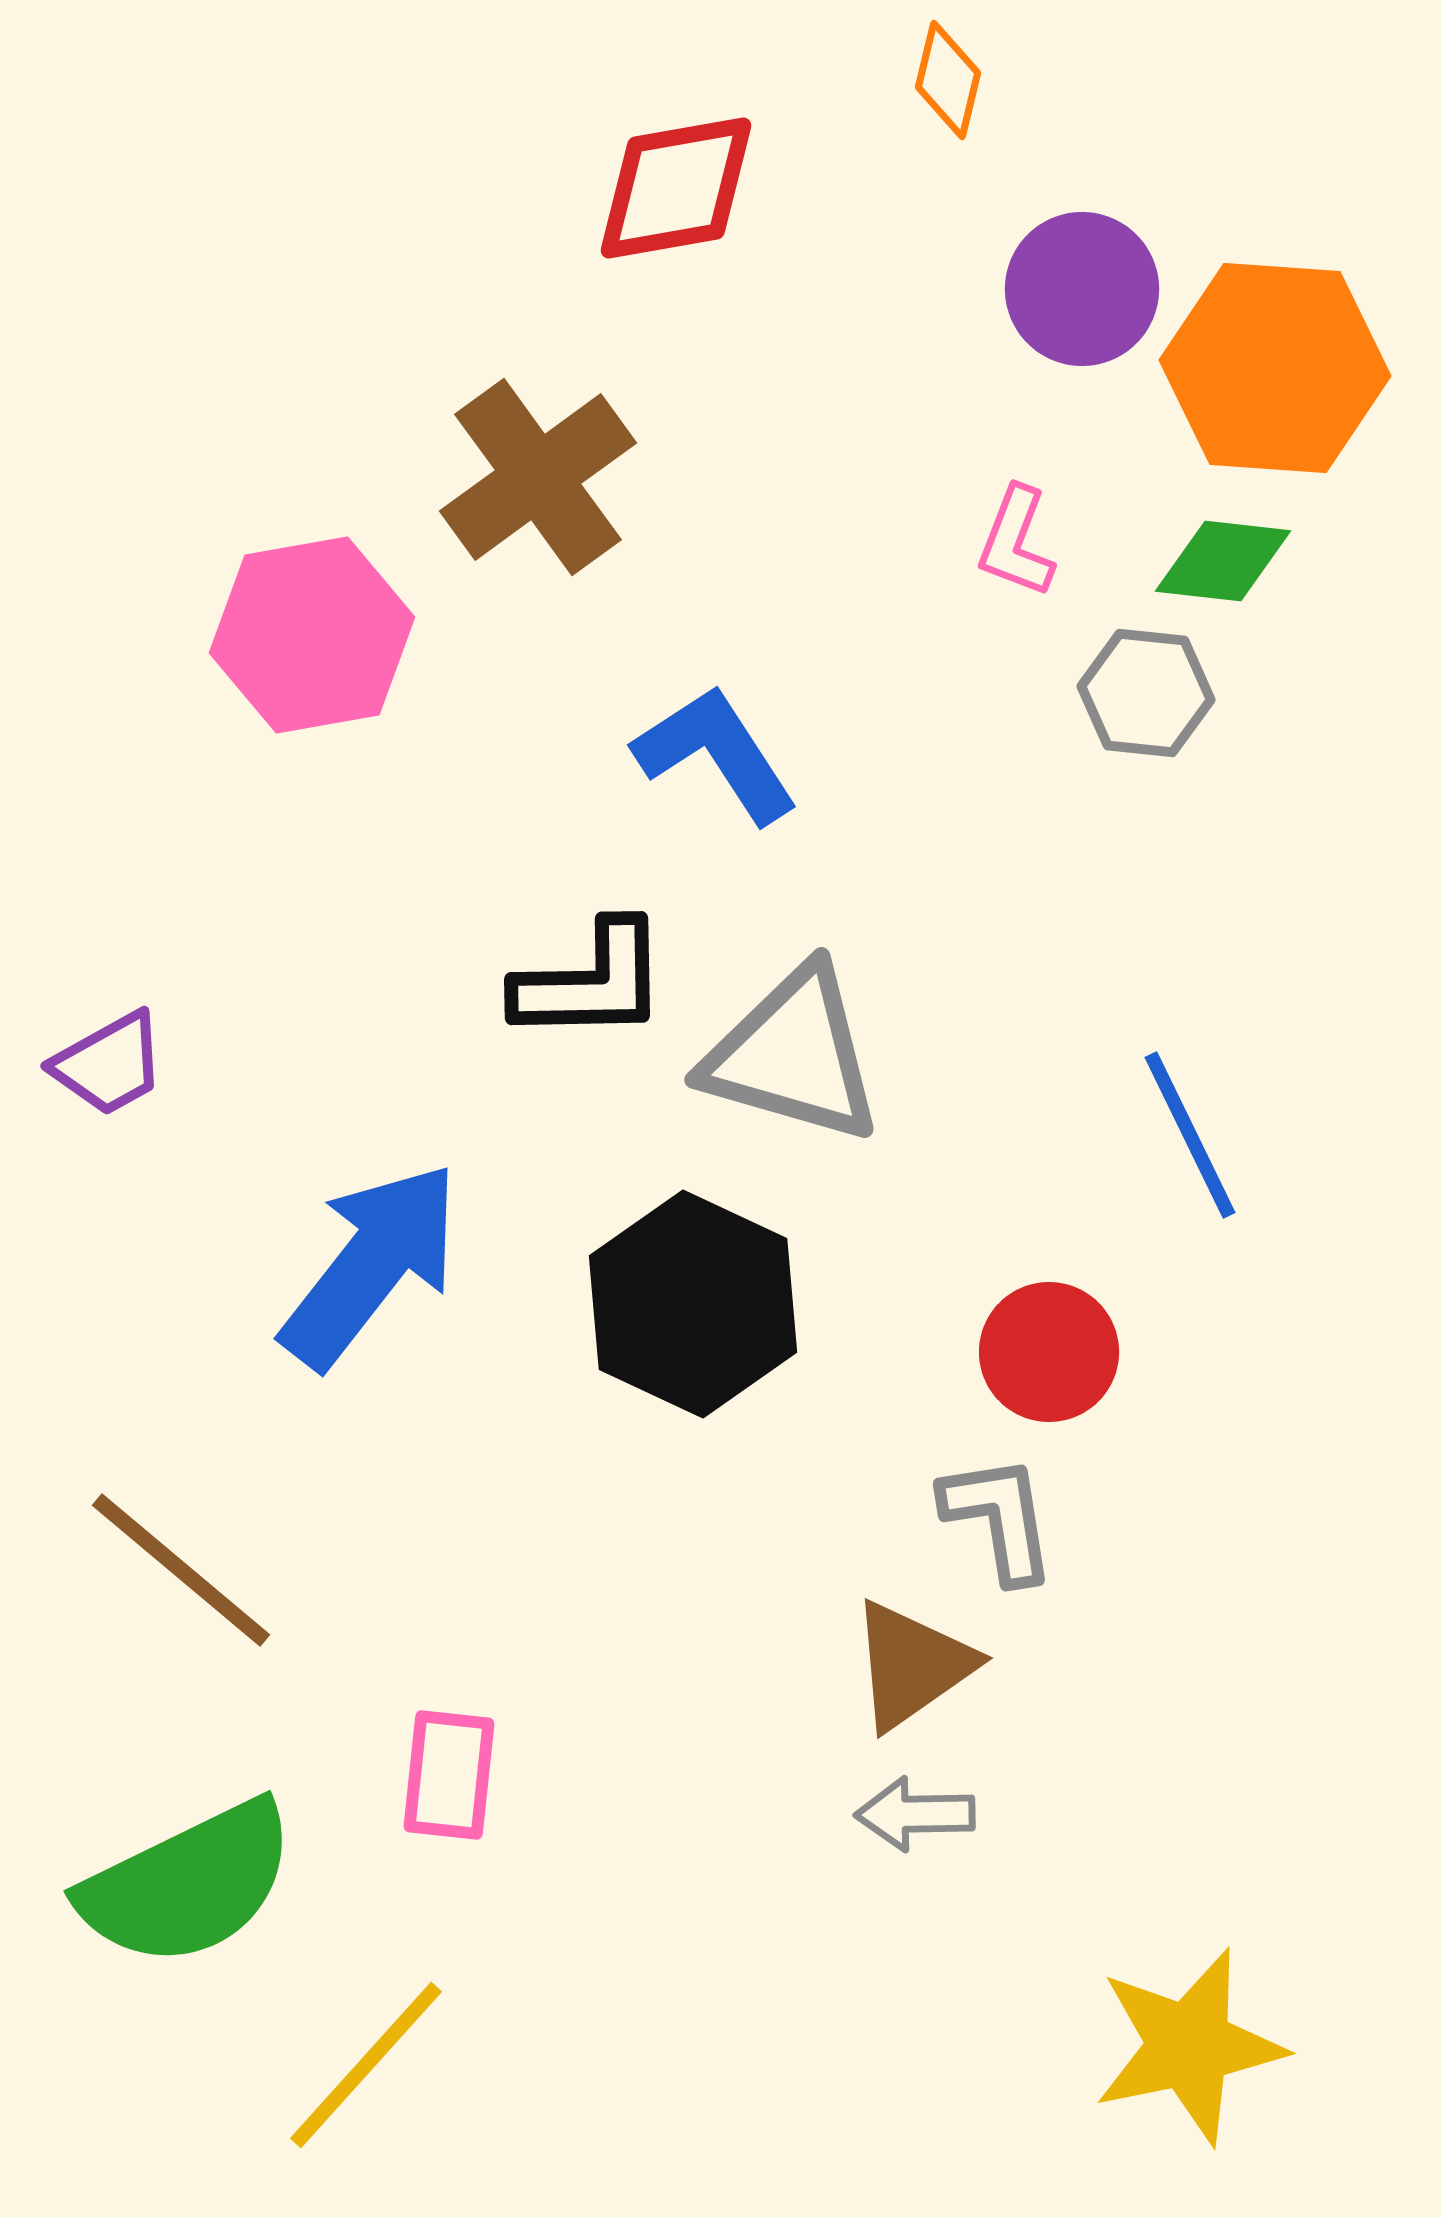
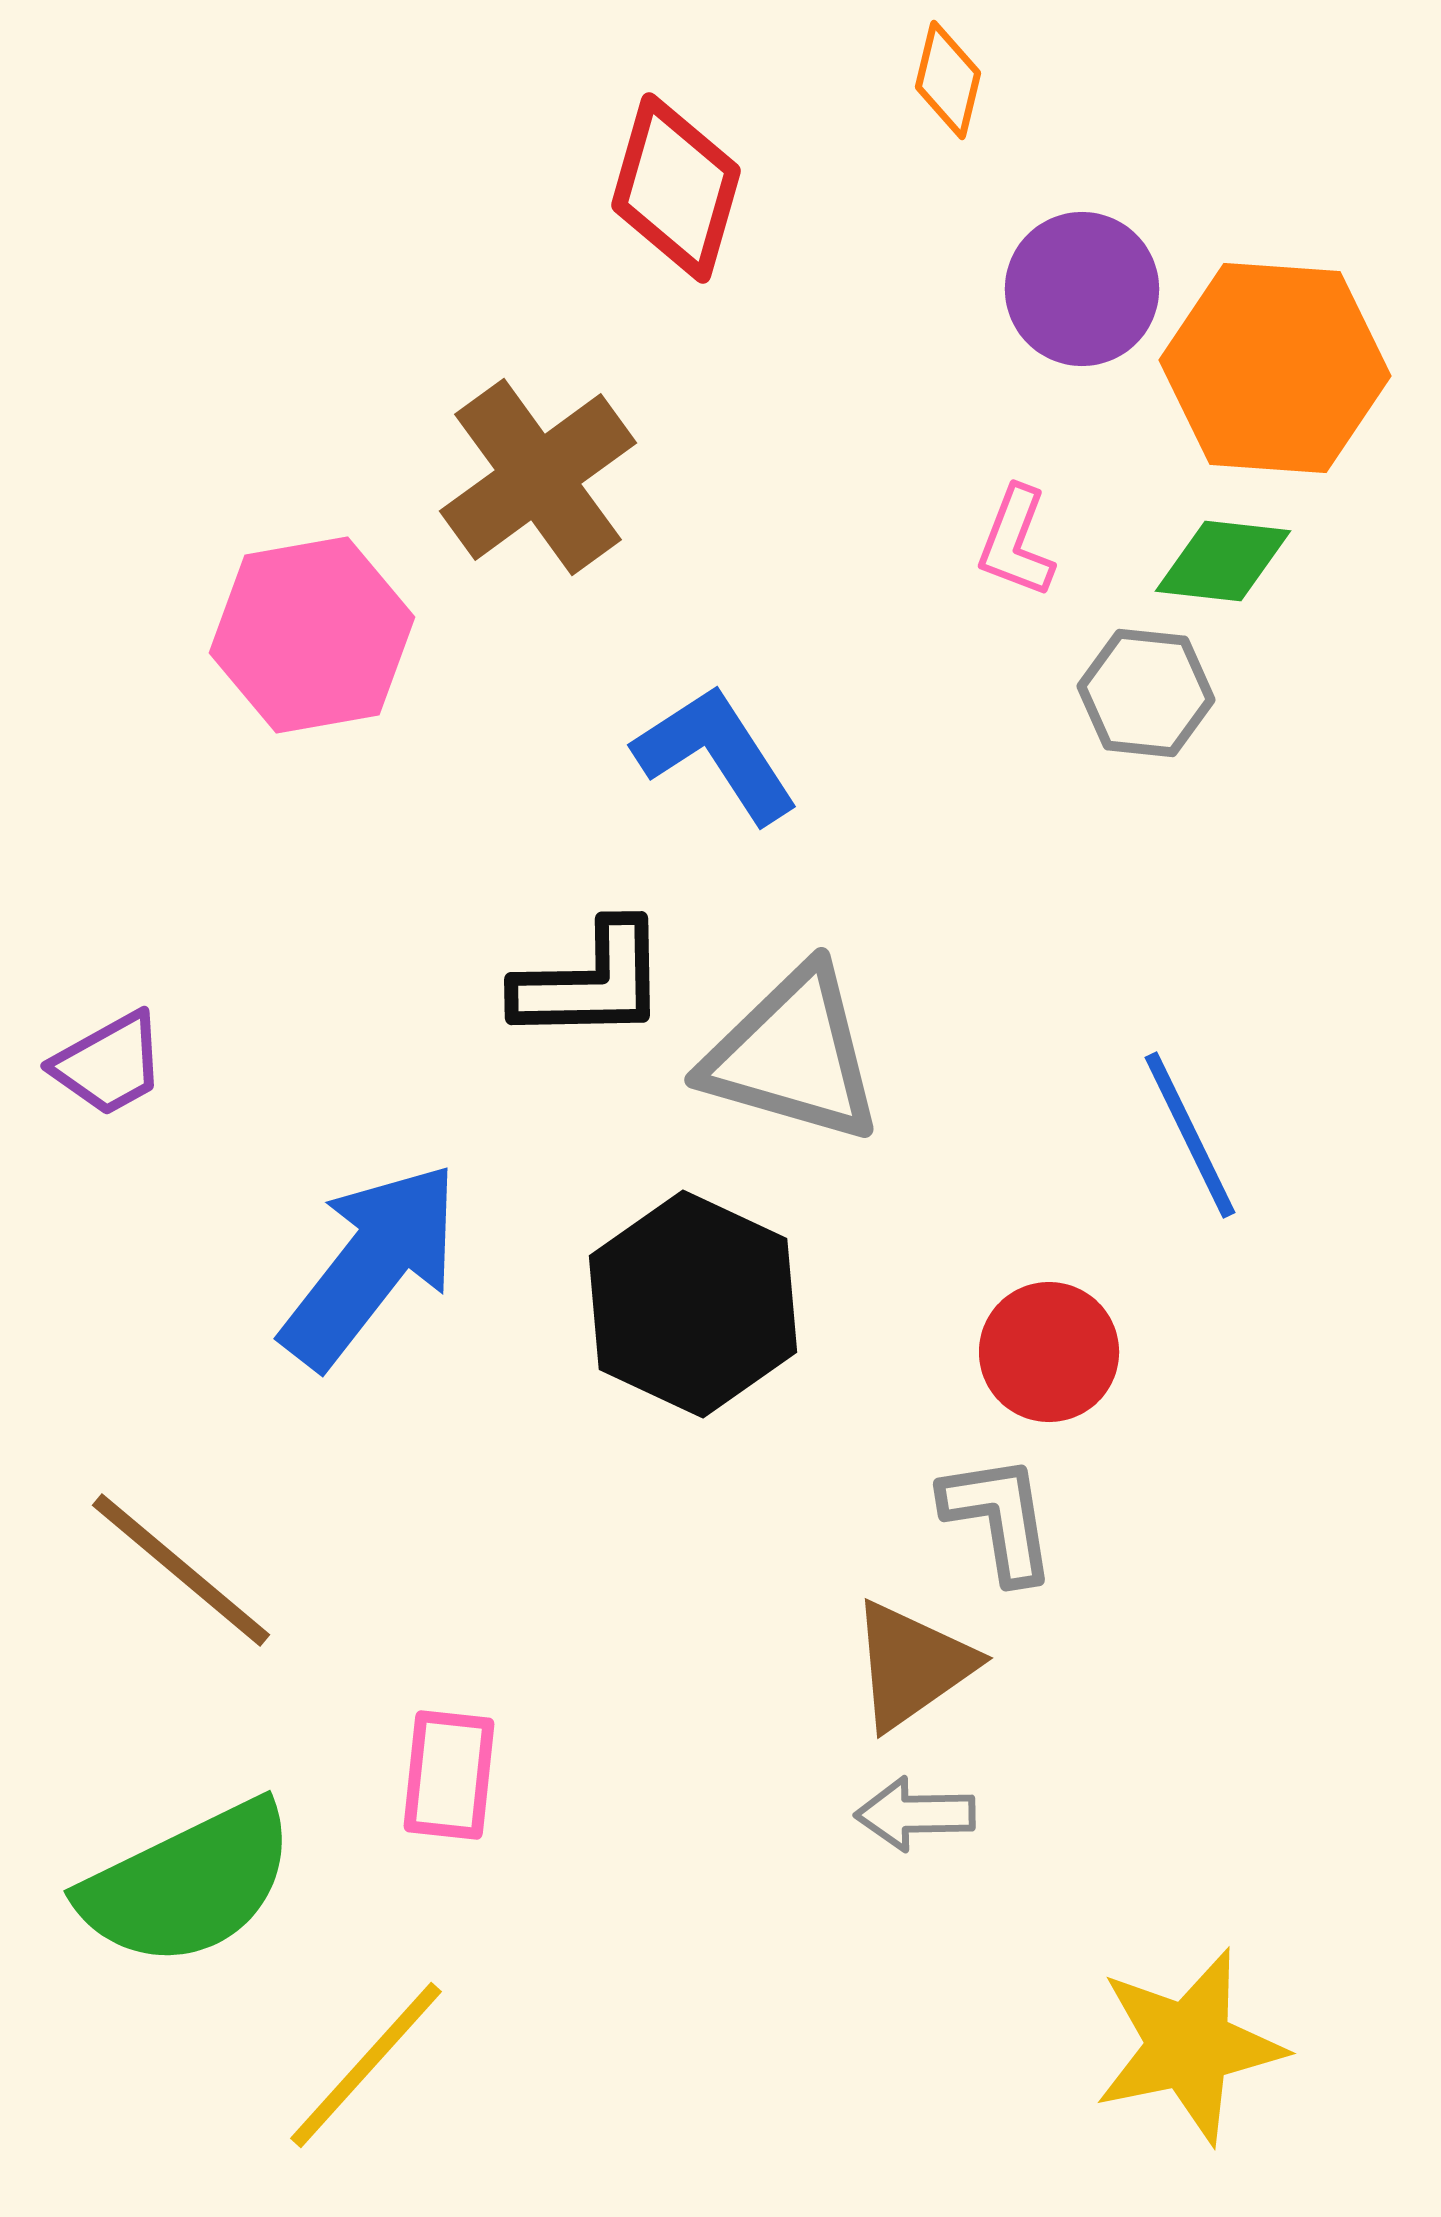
red diamond: rotated 64 degrees counterclockwise
